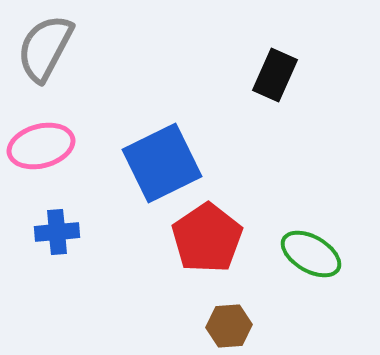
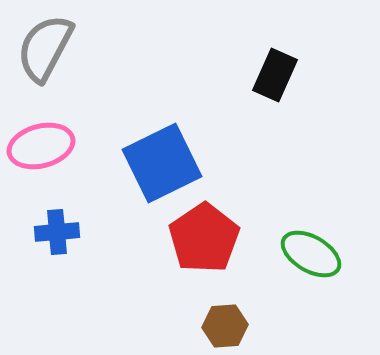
red pentagon: moved 3 px left
brown hexagon: moved 4 px left
